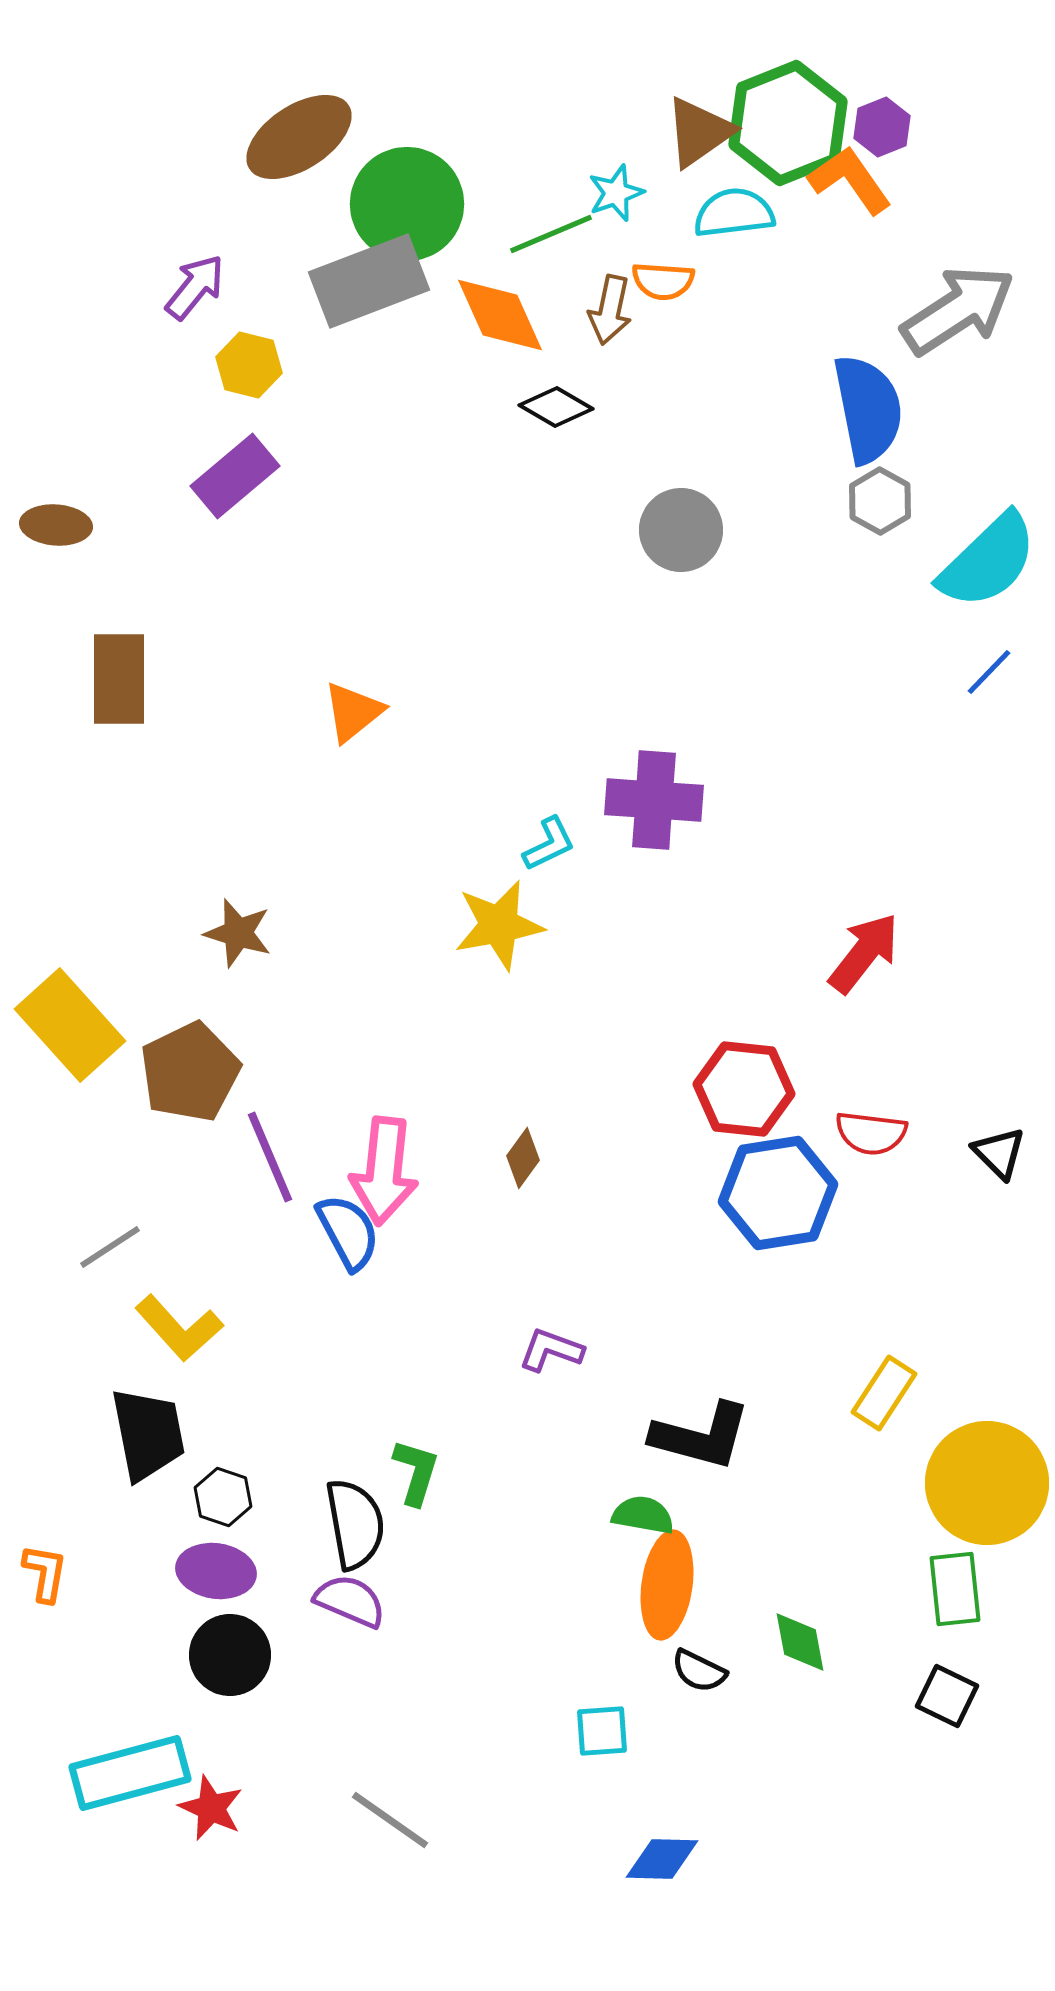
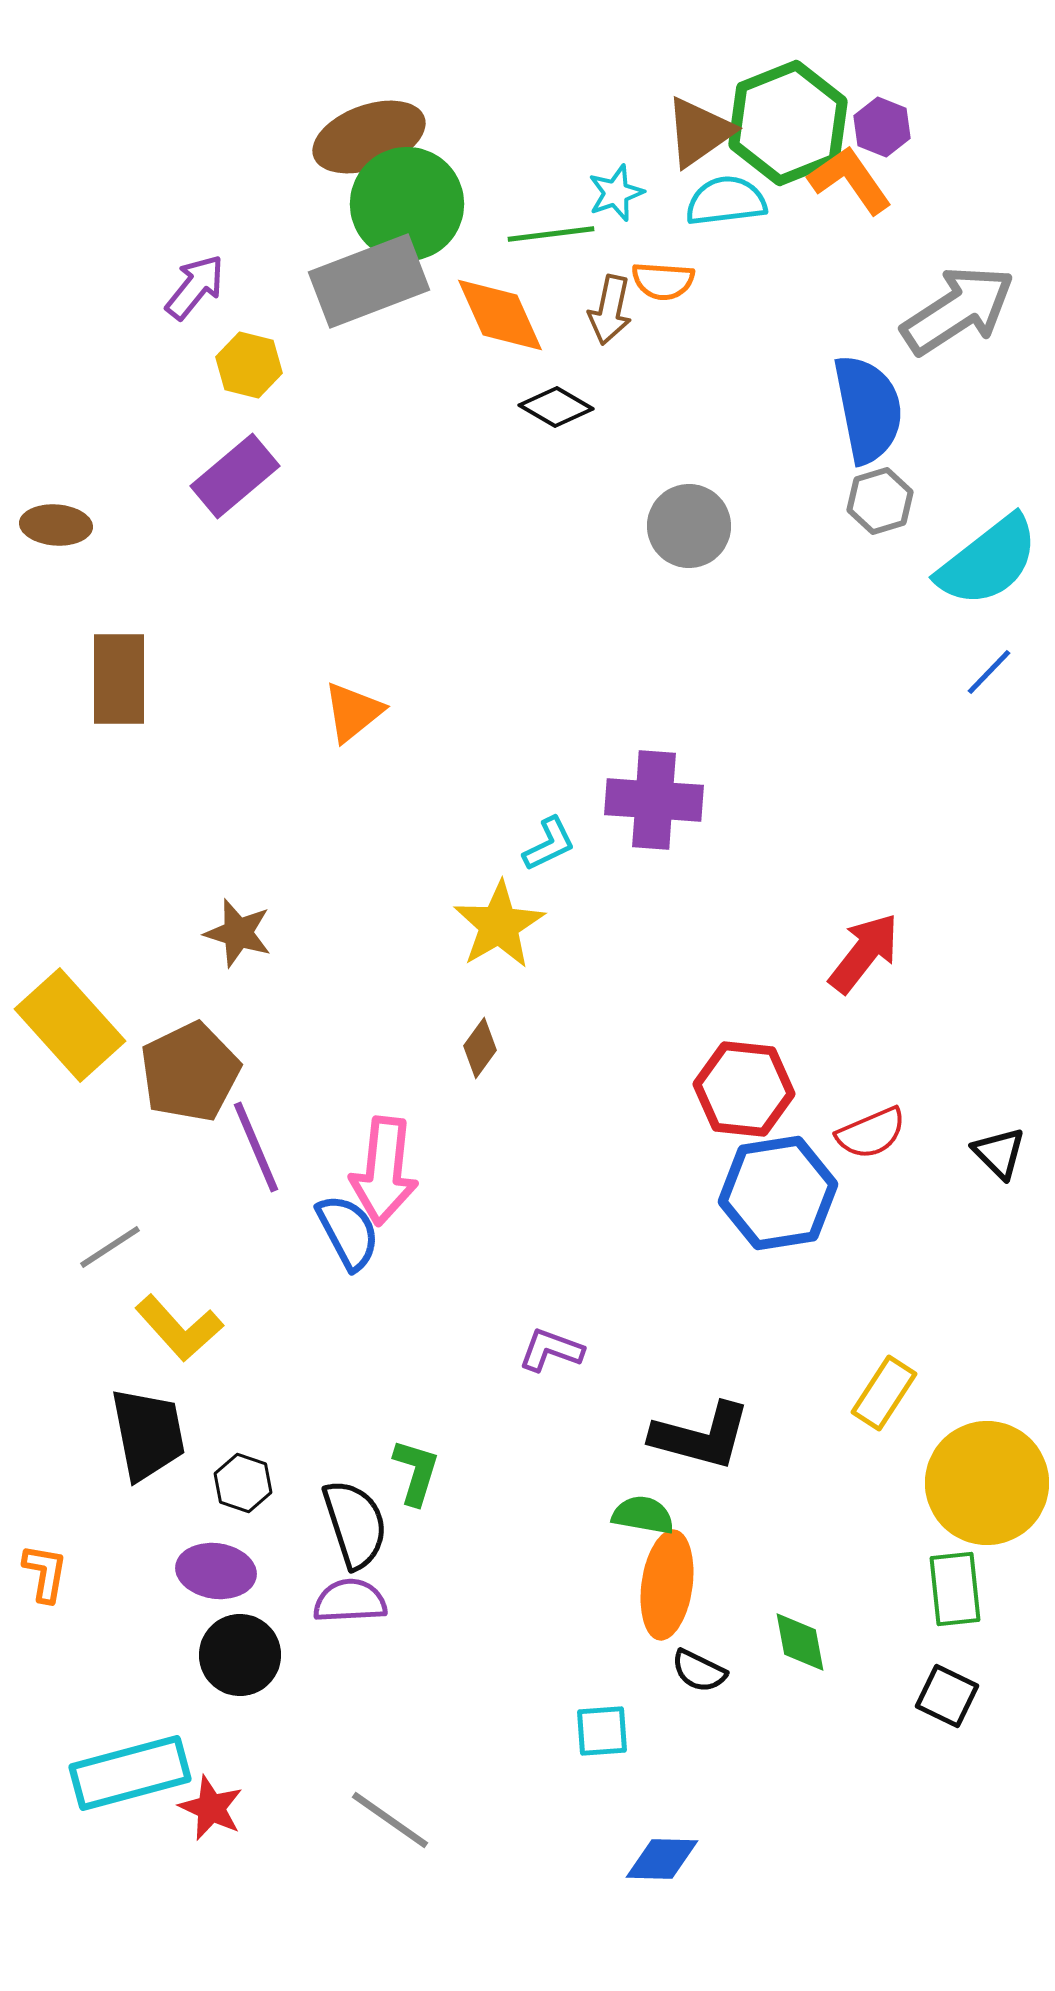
purple hexagon at (882, 127): rotated 16 degrees counterclockwise
brown ellipse at (299, 137): moved 70 px right; rotated 13 degrees clockwise
cyan semicircle at (734, 213): moved 8 px left, 12 px up
green line at (551, 234): rotated 16 degrees clockwise
gray hexagon at (880, 501): rotated 14 degrees clockwise
gray circle at (681, 530): moved 8 px right, 4 px up
cyan semicircle at (988, 561): rotated 6 degrees clockwise
yellow star at (499, 925): rotated 20 degrees counterclockwise
red semicircle at (871, 1133): rotated 30 degrees counterclockwise
purple line at (270, 1157): moved 14 px left, 10 px up
brown diamond at (523, 1158): moved 43 px left, 110 px up
black hexagon at (223, 1497): moved 20 px right, 14 px up
black semicircle at (355, 1524): rotated 8 degrees counterclockwise
purple semicircle at (350, 1601): rotated 26 degrees counterclockwise
black circle at (230, 1655): moved 10 px right
